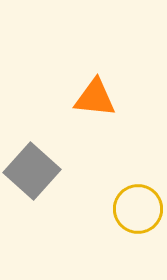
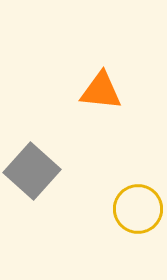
orange triangle: moved 6 px right, 7 px up
